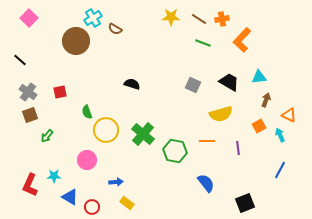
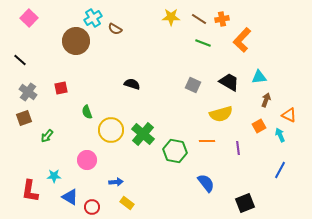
red square: moved 1 px right, 4 px up
brown square: moved 6 px left, 3 px down
yellow circle: moved 5 px right
red L-shape: moved 6 px down; rotated 15 degrees counterclockwise
